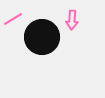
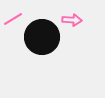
pink arrow: rotated 90 degrees counterclockwise
